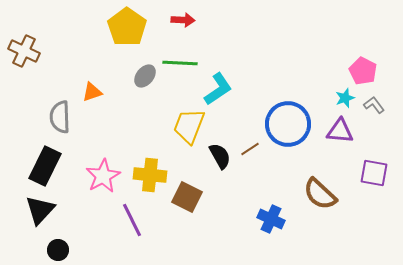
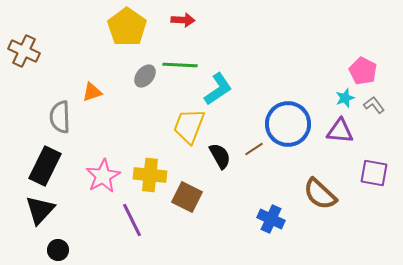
green line: moved 2 px down
brown line: moved 4 px right
